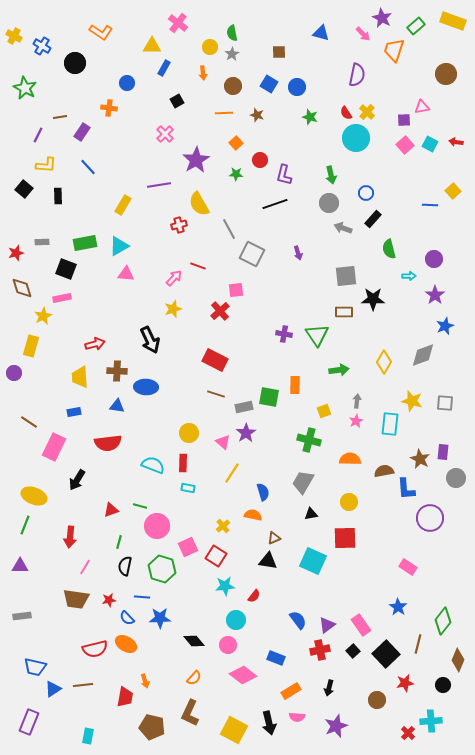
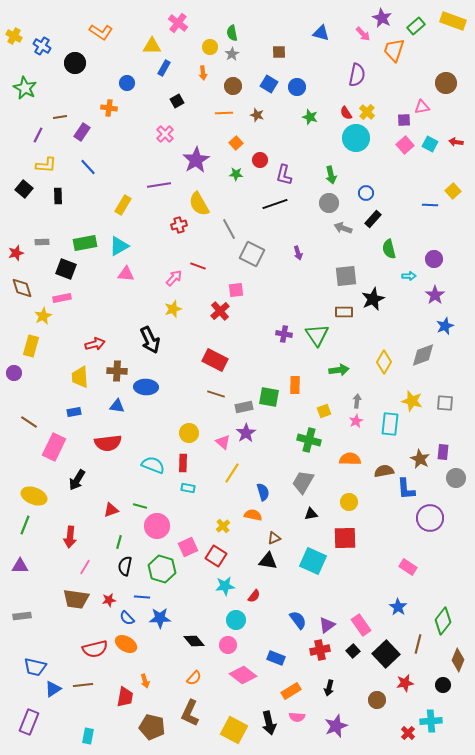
brown circle at (446, 74): moved 9 px down
black star at (373, 299): rotated 25 degrees counterclockwise
